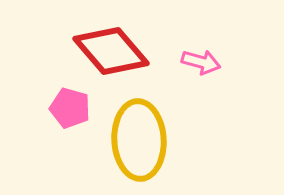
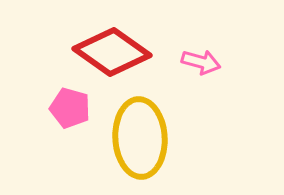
red diamond: moved 1 px right, 1 px down; rotated 14 degrees counterclockwise
yellow ellipse: moved 1 px right, 2 px up
